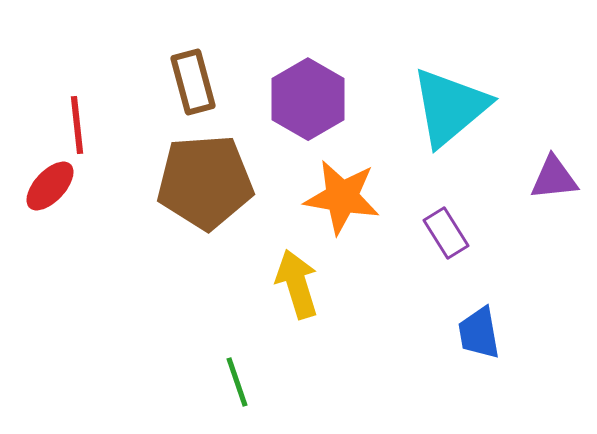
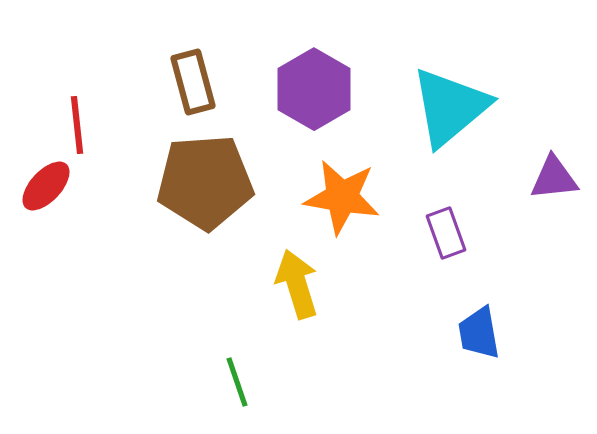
purple hexagon: moved 6 px right, 10 px up
red ellipse: moved 4 px left
purple rectangle: rotated 12 degrees clockwise
